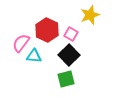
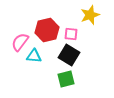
red hexagon: rotated 20 degrees clockwise
pink square: rotated 24 degrees counterclockwise
pink semicircle: moved 1 px left, 1 px up
black square: rotated 15 degrees counterclockwise
